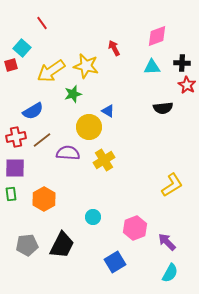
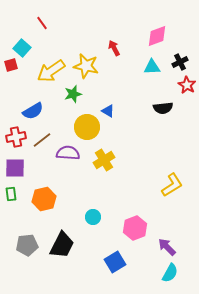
black cross: moved 2 px left, 1 px up; rotated 28 degrees counterclockwise
yellow circle: moved 2 px left
orange hexagon: rotated 15 degrees clockwise
purple arrow: moved 5 px down
